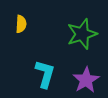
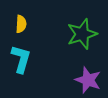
cyan L-shape: moved 24 px left, 15 px up
purple star: moved 2 px right; rotated 20 degrees counterclockwise
